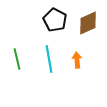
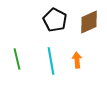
brown diamond: moved 1 px right, 1 px up
cyan line: moved 2 px right, 2 px down
